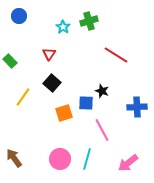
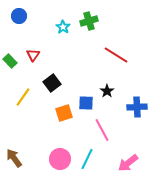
red triangle: moved 16 px left, 1 px down
black square: rotated 12 degrees clockwise
black star: moved 5 px right; rotated 16 degrees clockwise
cyan line: rotated 10 degrees clockwise
